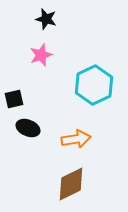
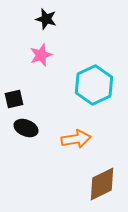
black ellipse: moved 2 px left
brown diamond: moved 31 px right
